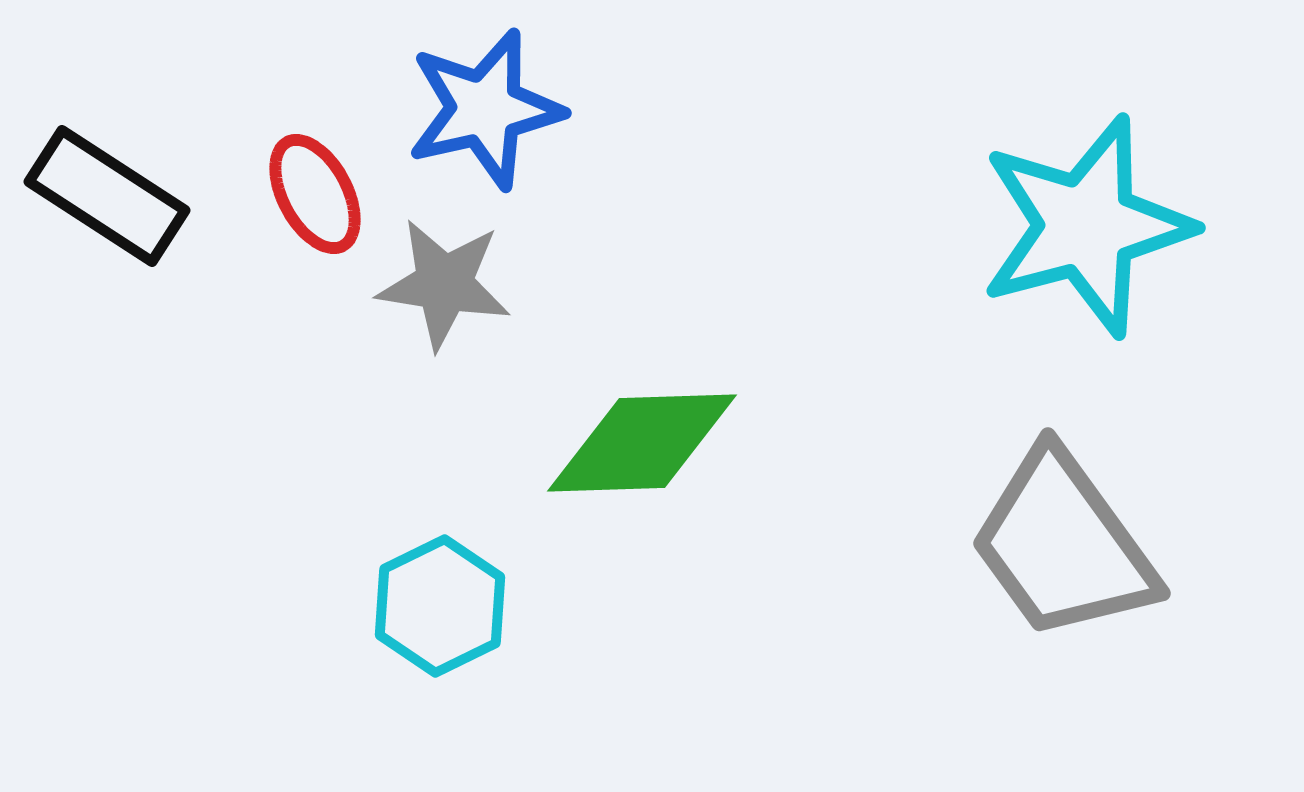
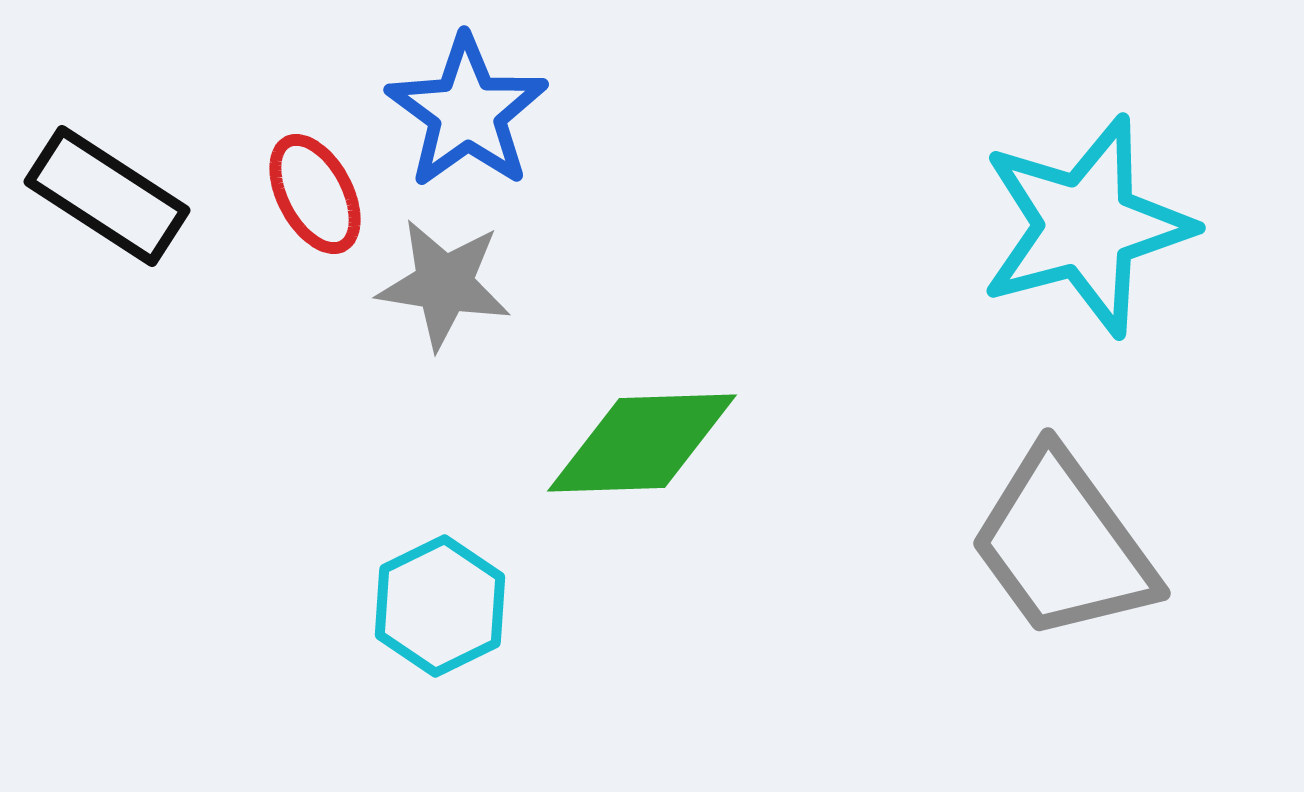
blue star: moved 18 px left, 3 px down; rotated 23 degrees counterclockwise
